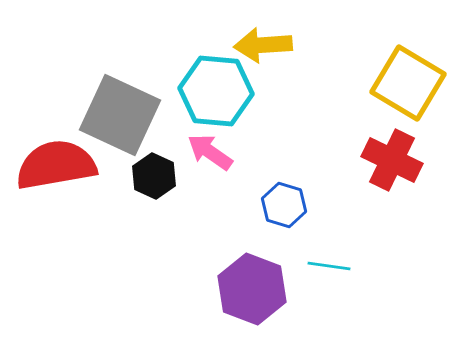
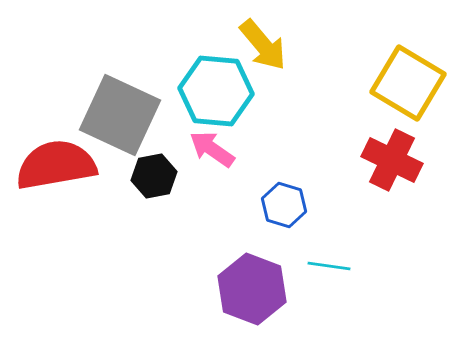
yellow arrow: rotated 126 degrees counterclockwise
pink arrow: moved 2 px right, 3 px up
black hexagon: rotated 24 degrees clockwise
